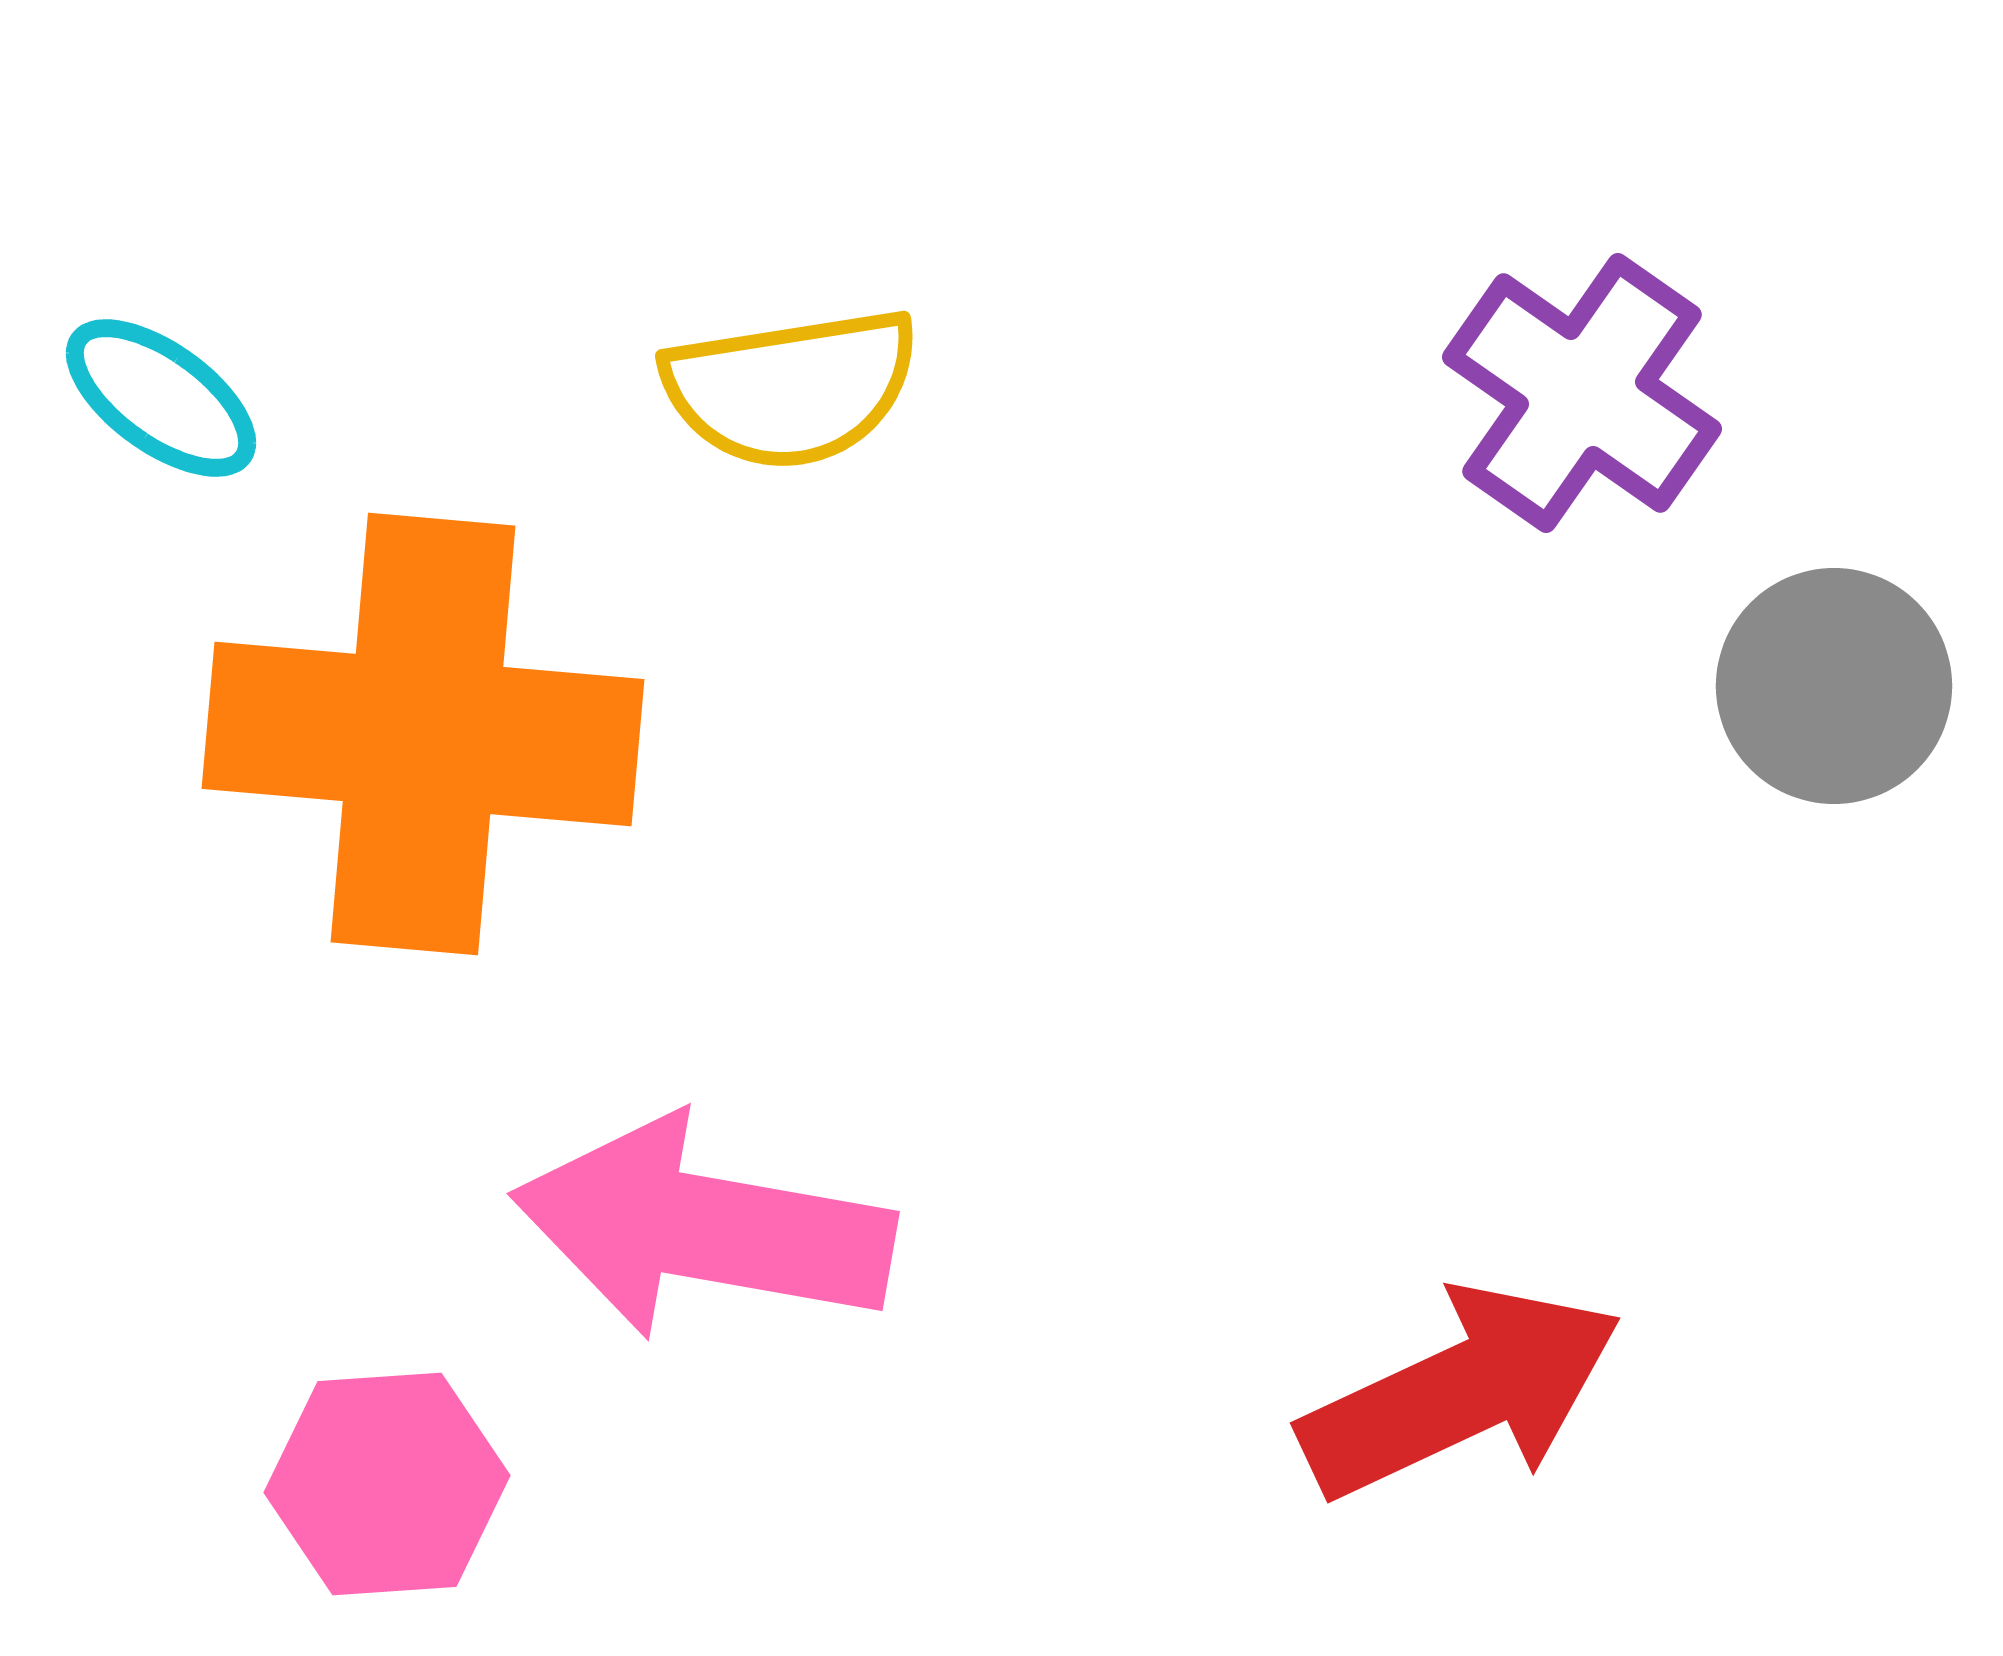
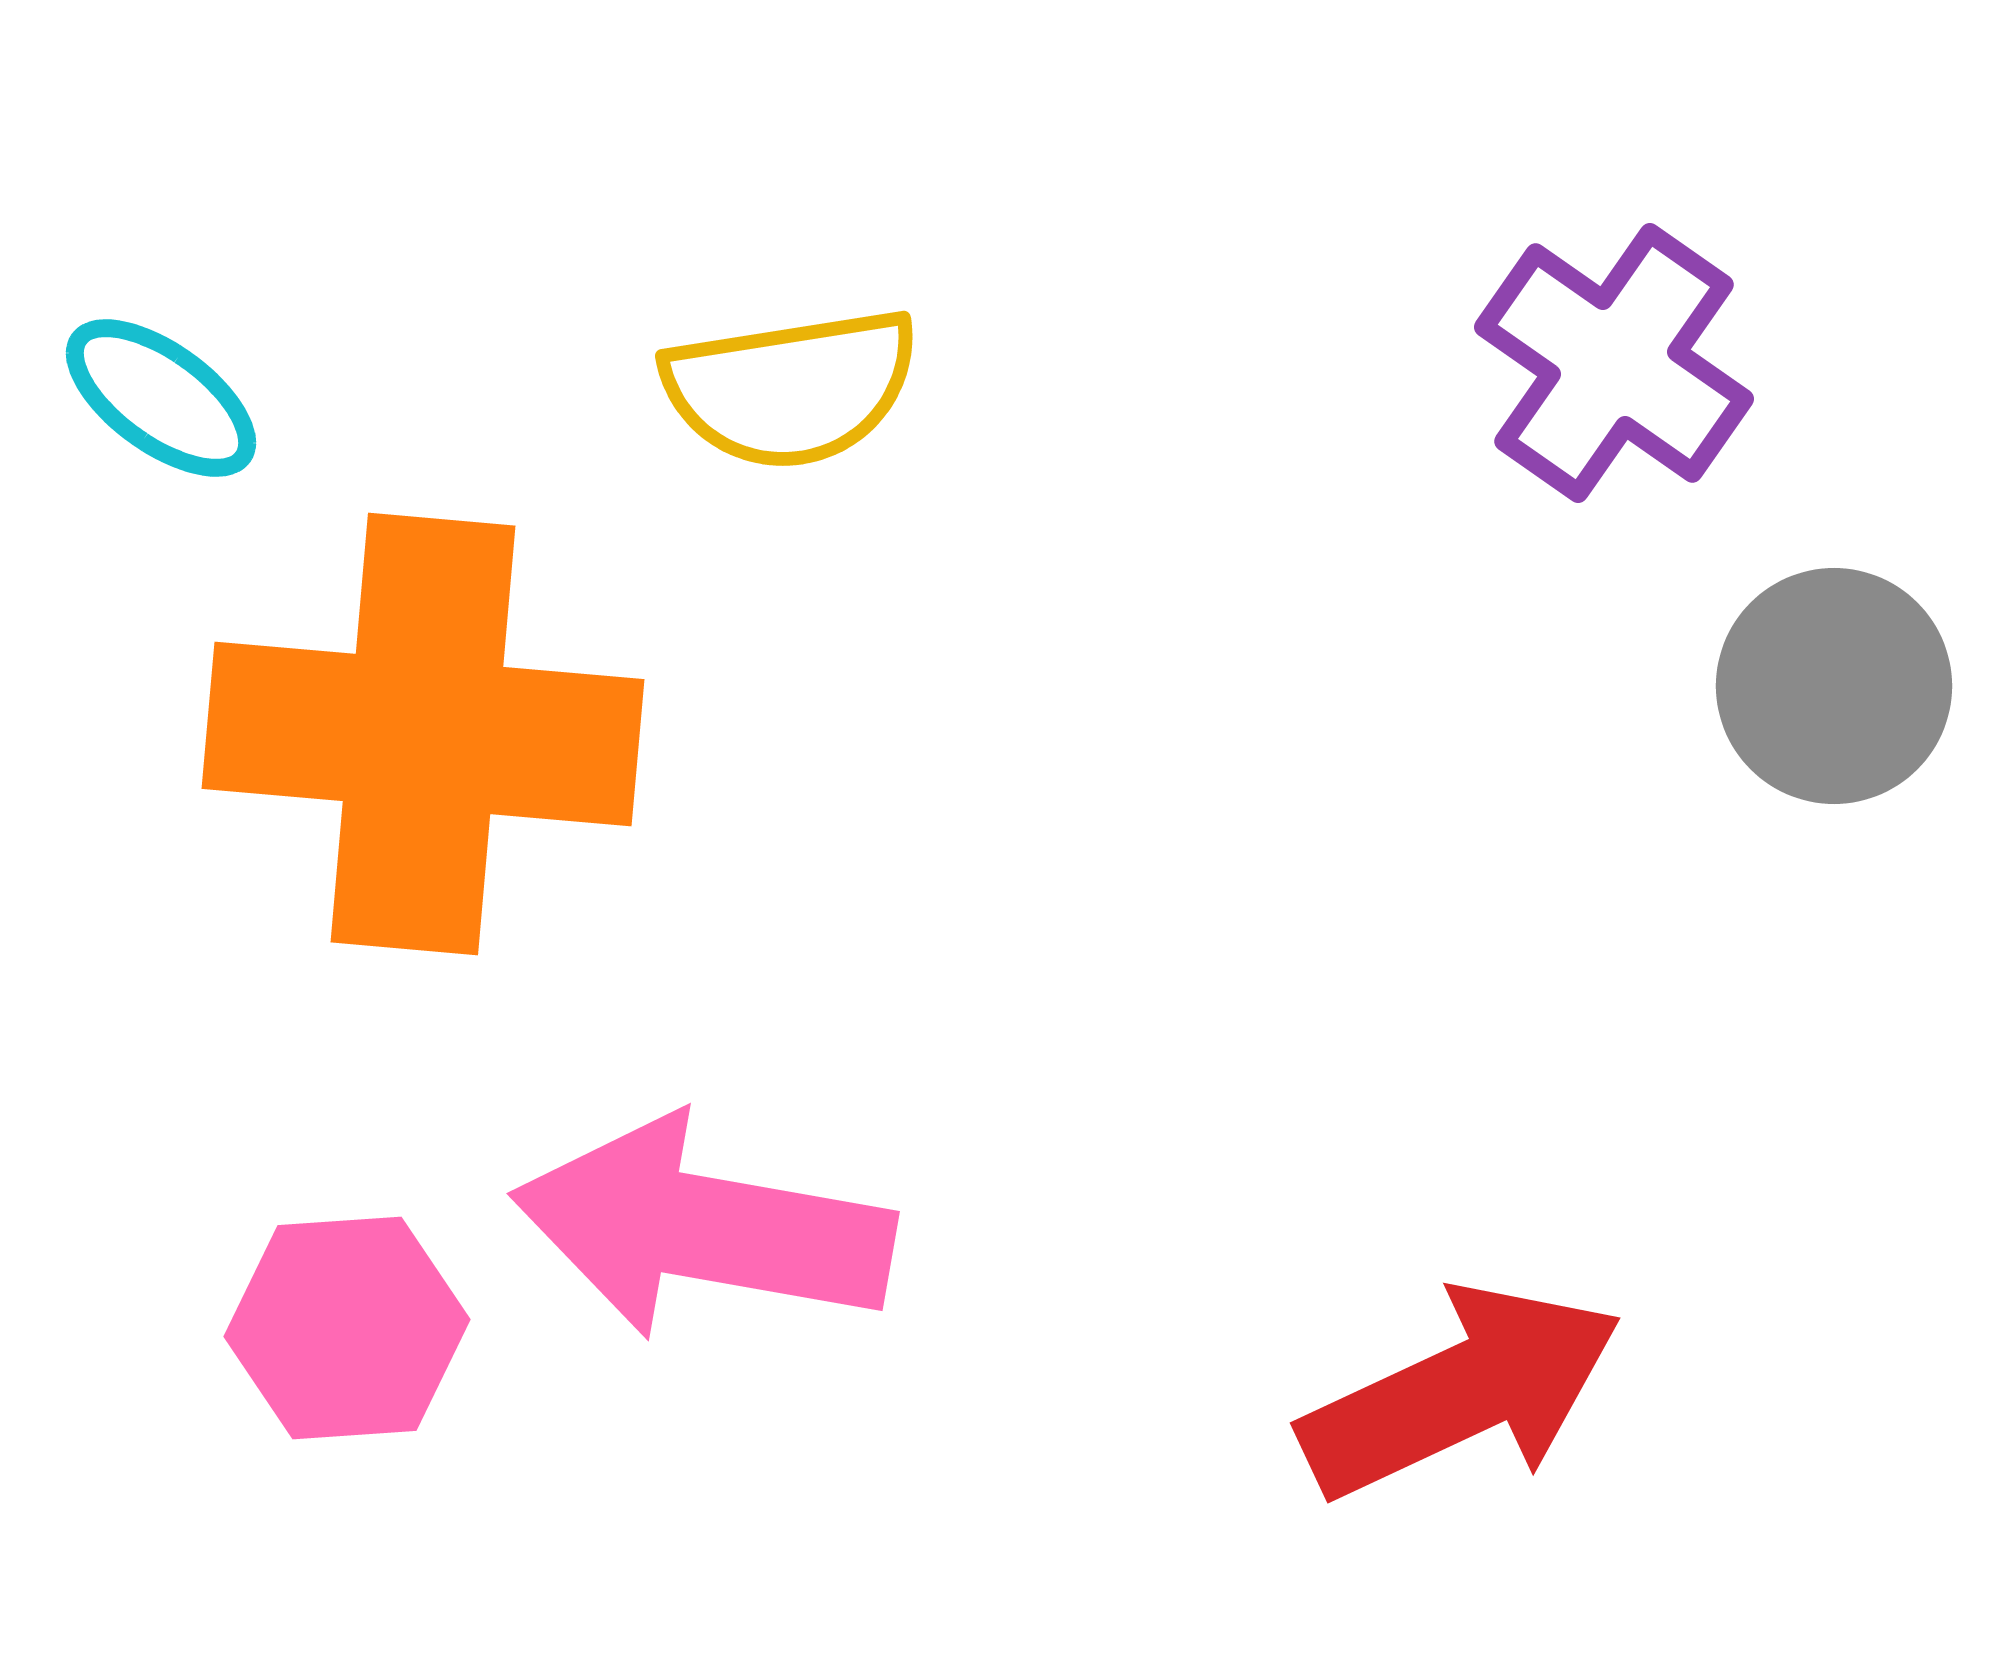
purple cross: moved 32 px right, 30 px up
pink hexagon: moved 40 px left, 156 px up
